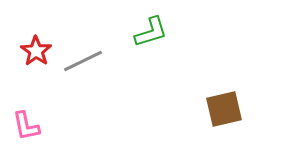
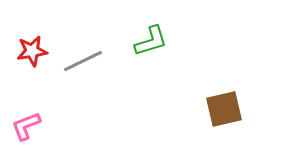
green L-shape: moved 9 px down
red star: moved 4 px left; rotated 28 degrees clockwise
pink L-shape: rotated 80 degrees clockwise
